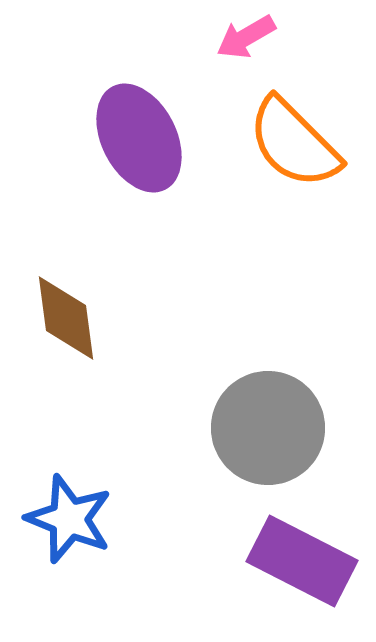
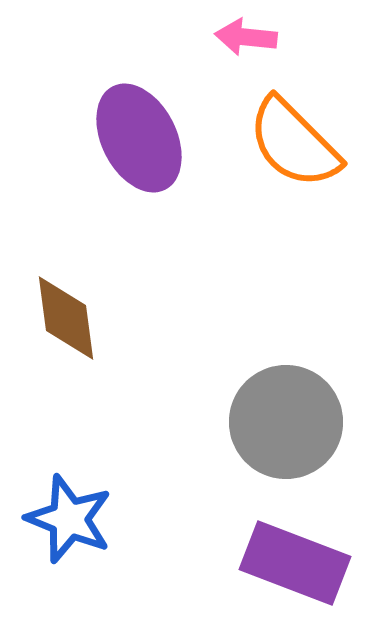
pink arrow: rotated 36 degrees clockwise
gray circle: moved 18 px right, 6 px up
purple rectangle: moved 7 px left, 2 px down; rotated 6 degrees counterclockwise
